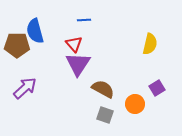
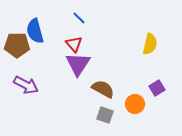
blue line: moved 5 px left, 2 px up; rotated 48 degrees clockwise
purple arrow: moved 1 px right, 3 px up; rotated 70 degrees clockwise
